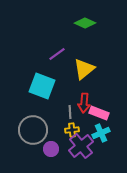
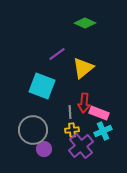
yellow triangle: moved 1 px left, 1 px up
cyan cross: moved 2 px right, 2 px up
purple circle: moved 7 px left
